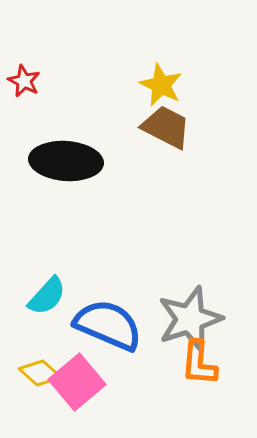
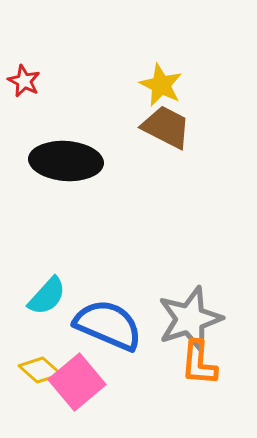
yellow diamond: moved 3 px up
